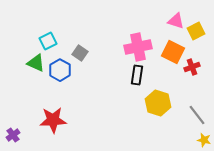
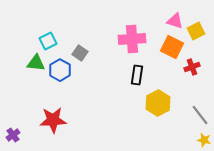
pink triangle: moved 1 px left
pink cross: moved 6 px left, 8 px up; rotated 8 degrees clockwise
orange square: moved 1 px left, 5 px up
green triangle: rotated 18 degrees counterclockwise
yellow hexagon: rotated 15 degrees clockwise
gray line: moved 3 px right
